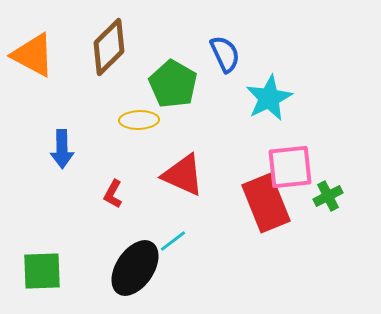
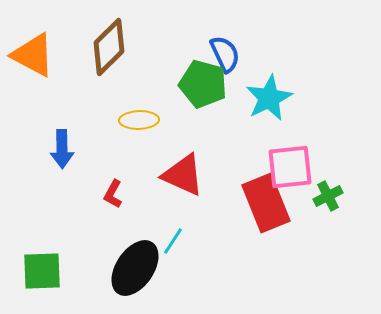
green pentagon: moved 30 px right; rotated 15 degrees counterclockwise
cyan line: rotated 20 degrees counterclockwise
